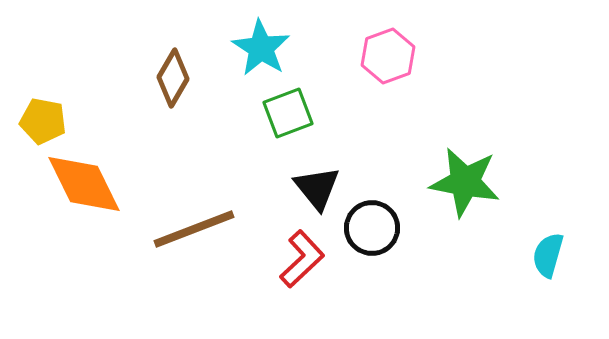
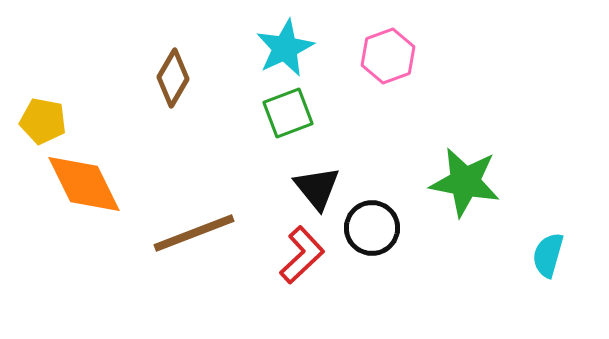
cyan star: moved 24 px right; rotated 14 degrees clockwise
brown line: moved 4 px down
red L-shape: moved 4 px up
